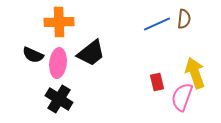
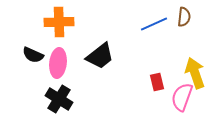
brown semicircle: moved 2 px up
blue line: moved 3 px left
black trapezoid: moved 9 px right, 3 px down
